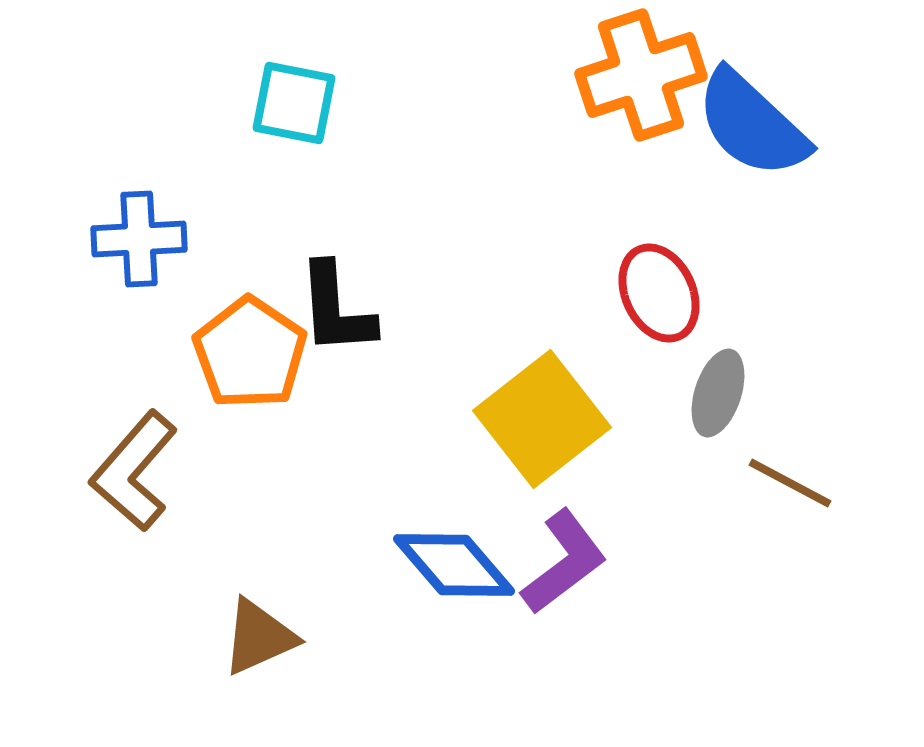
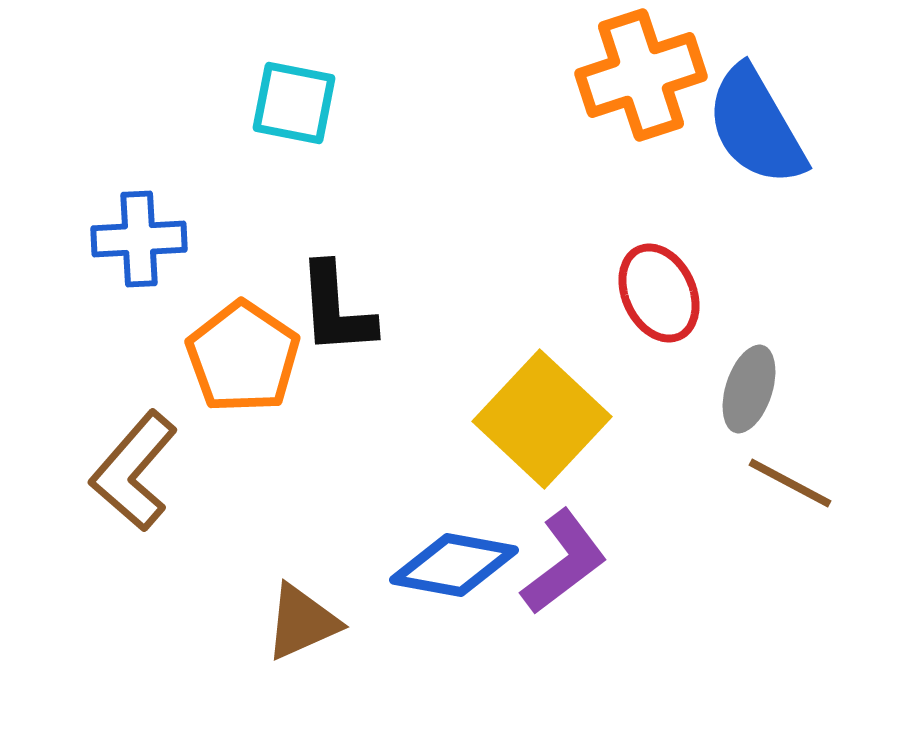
blue semicircle: moved 4 px right, 2 px down; rotated 17 degrees clockwise
orange pentagon: moved 7 px left, 4 px down
gray ellipse: moved 31 px right, 4 px up
yellow square: rotated 9 degrees counterclockwise
blue diamond: rotated 39 degrees counterclockwise
brown triangle: moved 43 px right, 15 px up
